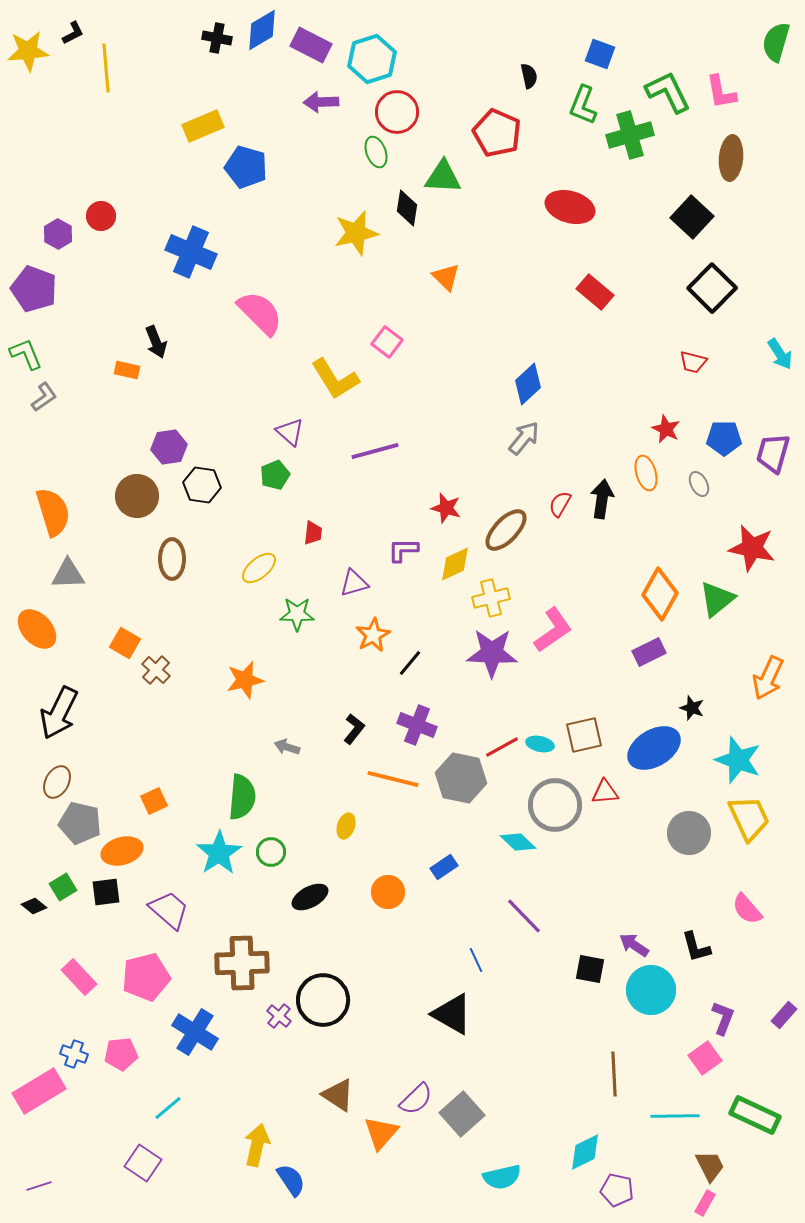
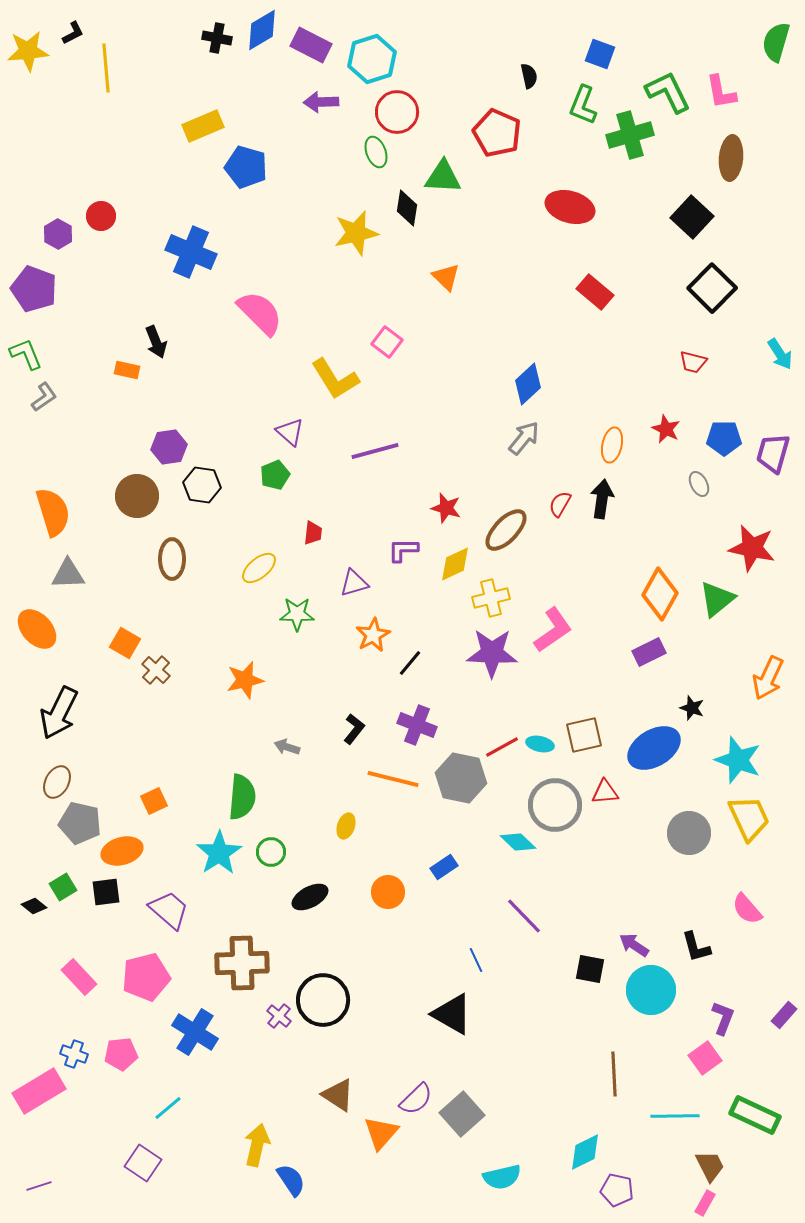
orange ellipse at (646, 473): moved 34 px left, 28 px up; rotated 28 degrees clockwise
